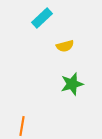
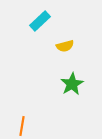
cyan rectangle: moved 2 px left, 3 px down
green star: rotated 15 degrees counterclockwise
